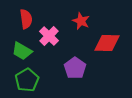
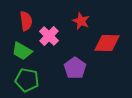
red semicircle: moved 2 px down
green pentagon: rotated 30 degrees counterclockwise
